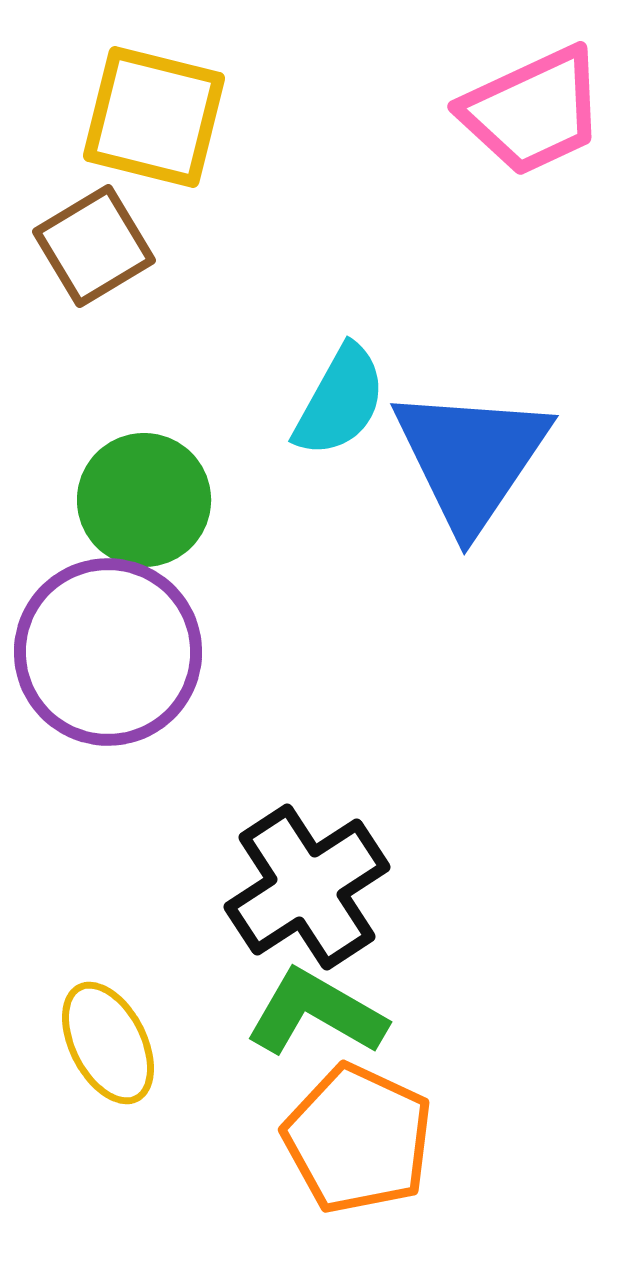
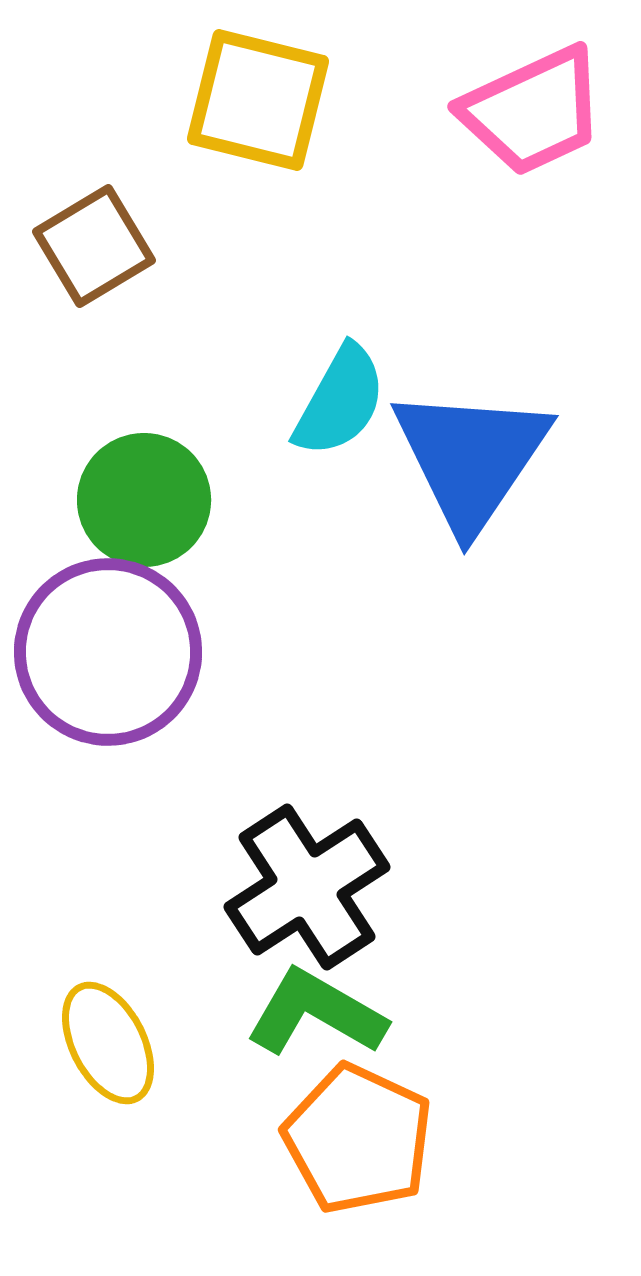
yellow square: moved 104 px right, 17 px up
